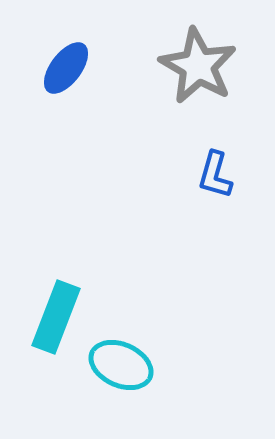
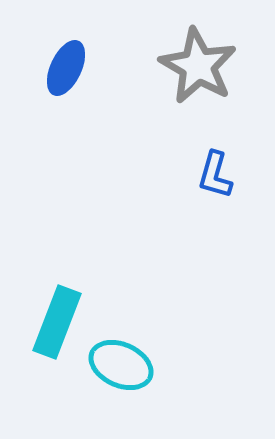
blue ellipse: rotated 12 degrees counterclockwise
cyan rectangle: moved 1 px right, 5 px down
